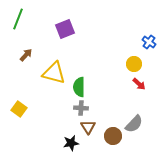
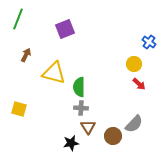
brown arrow: rotated 16 degrees counterclockwise
yellow square: rotated 21 degrees counterclockwise
